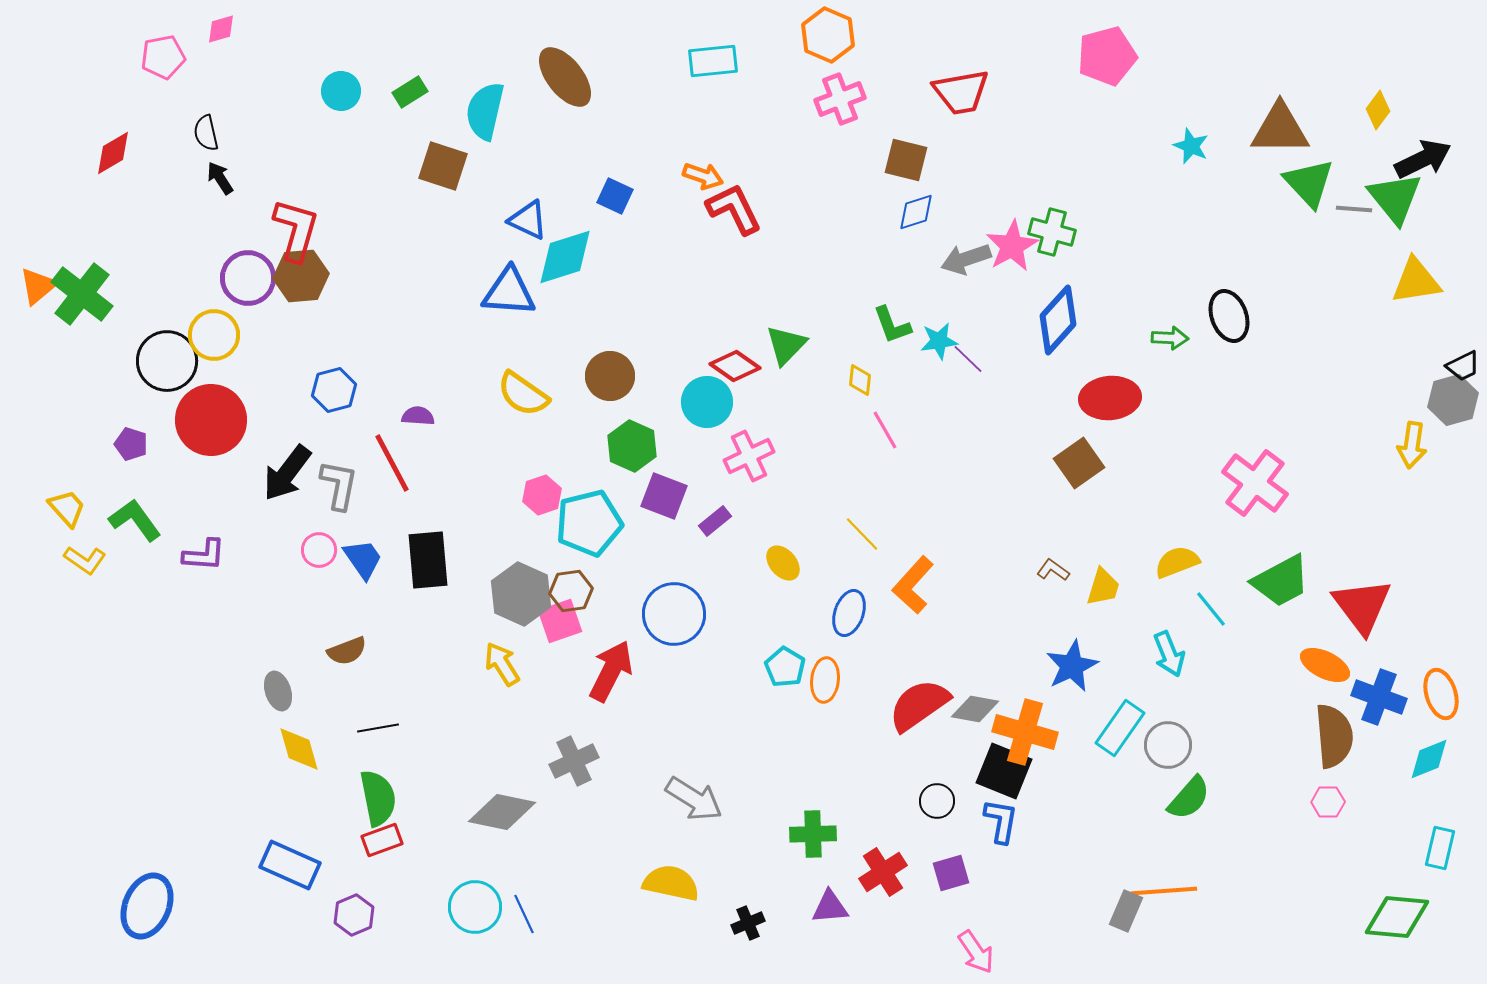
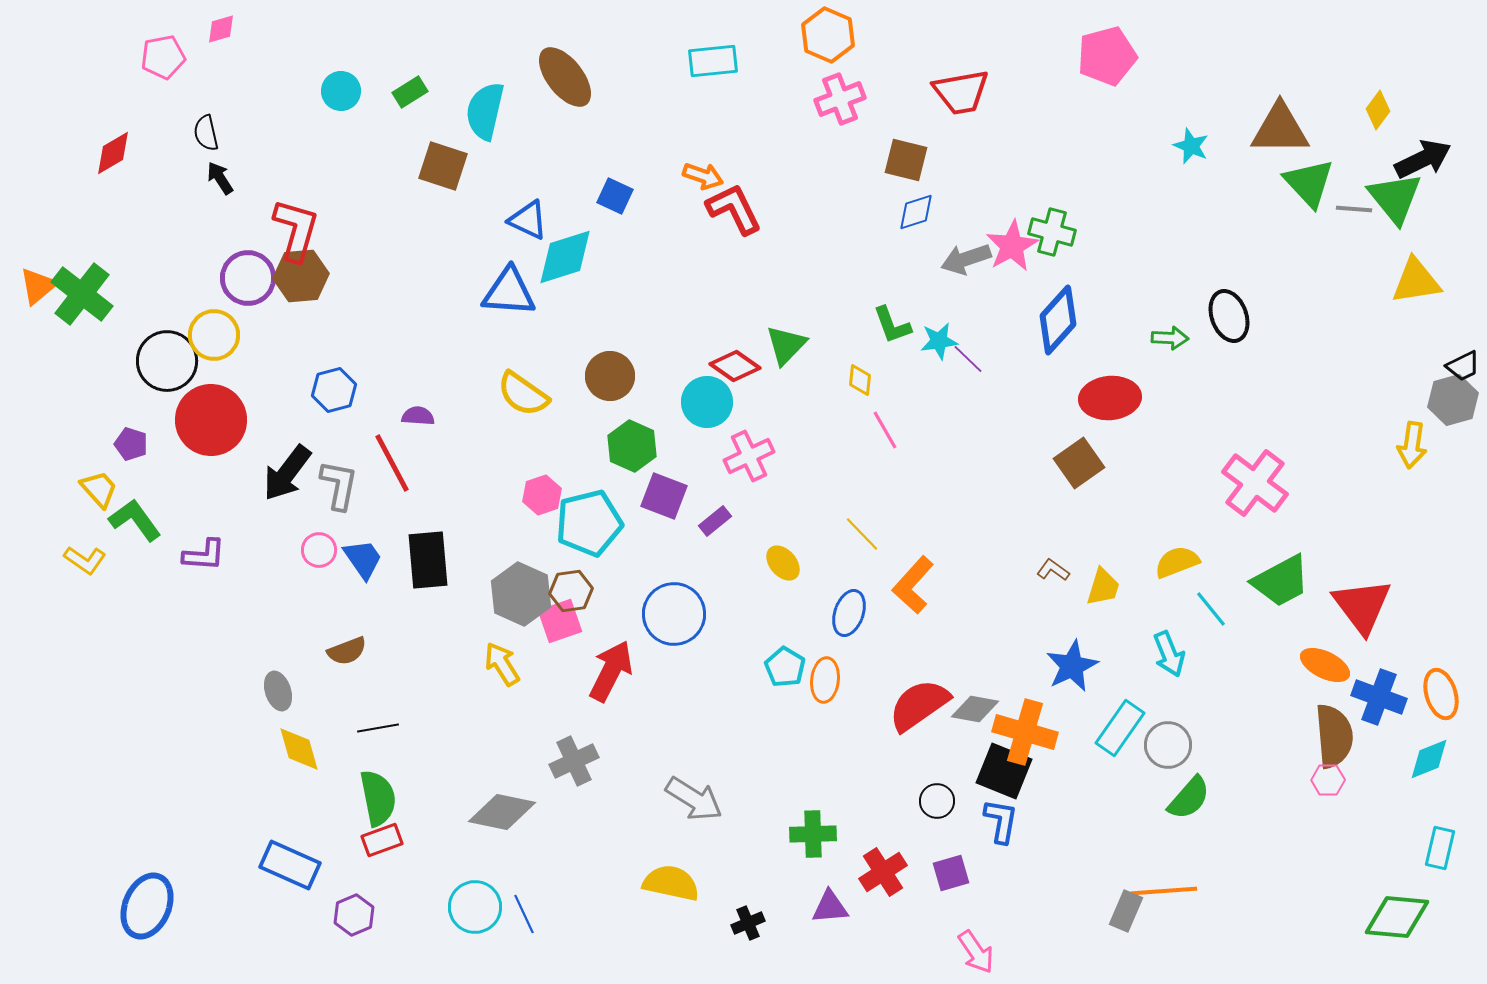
yellow trapezoid at (67, 508): moved 32 px right, 19 px up
pink hexagon at (1328, 802): moved 22 px up
